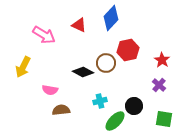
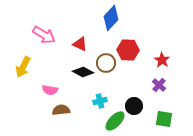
red triangle: moved 1 px right, 19 px down
red hexagon: rotated 15 degrees clockwise
